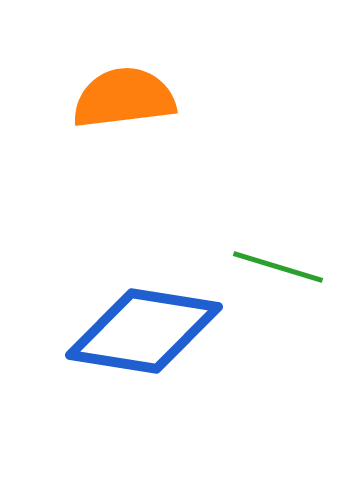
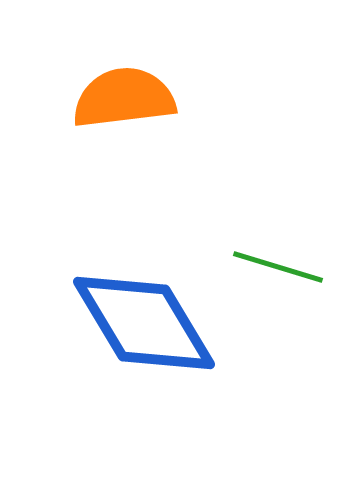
blue diamond: moved 8 px up; rotated 50 degrees clockwise
